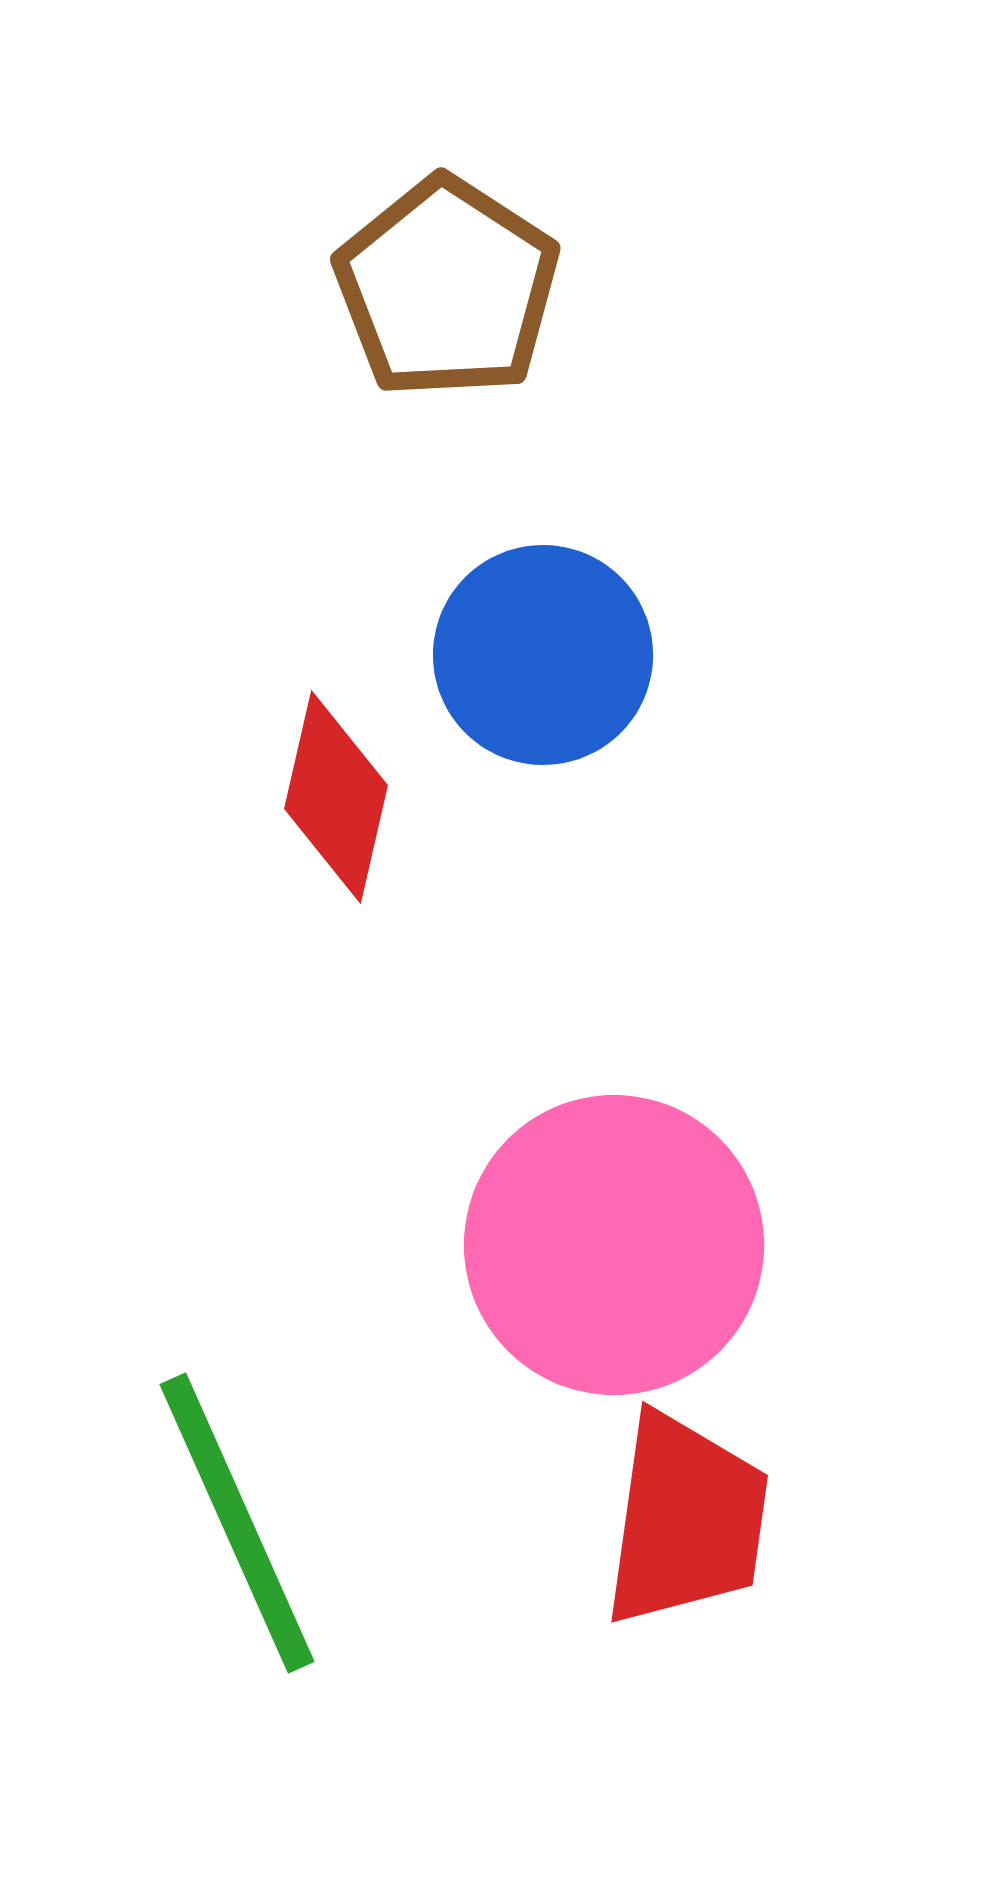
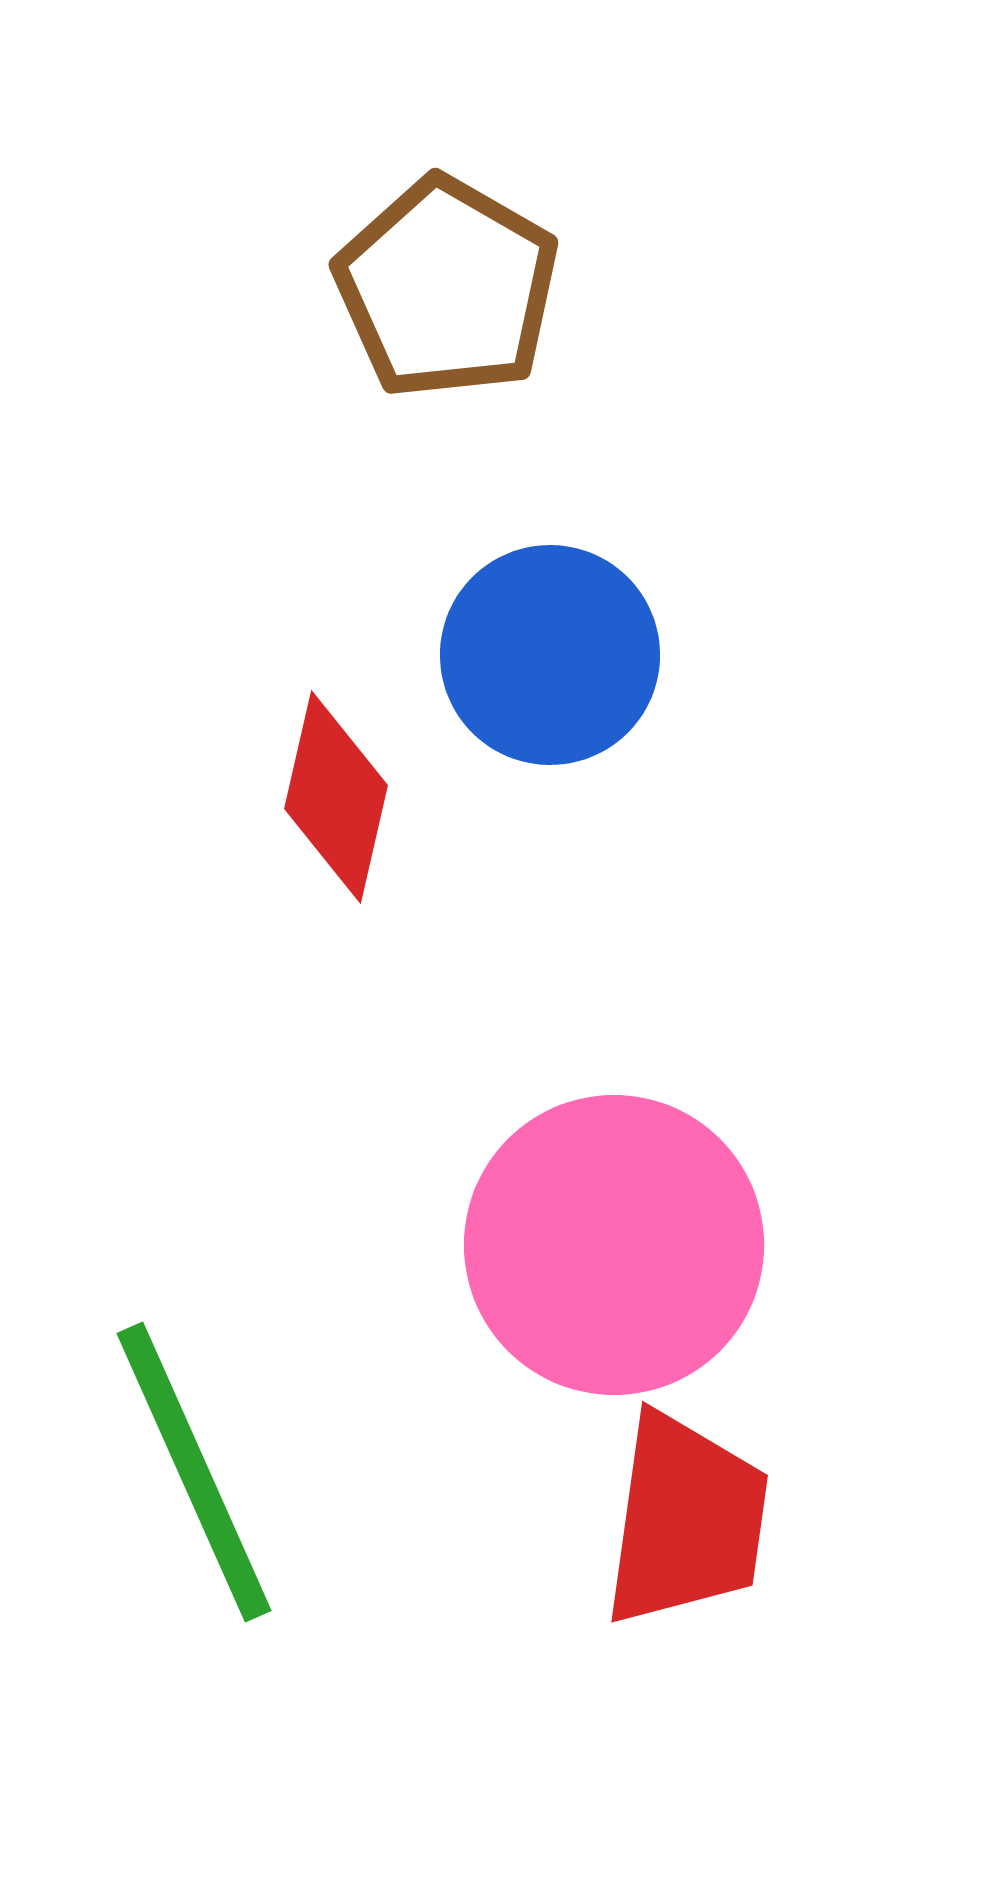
brown pentagon: rotated 3 degrees counterclockwise
blue circle: moved 7 px right
green line: moved 43 px left, 51 px up
